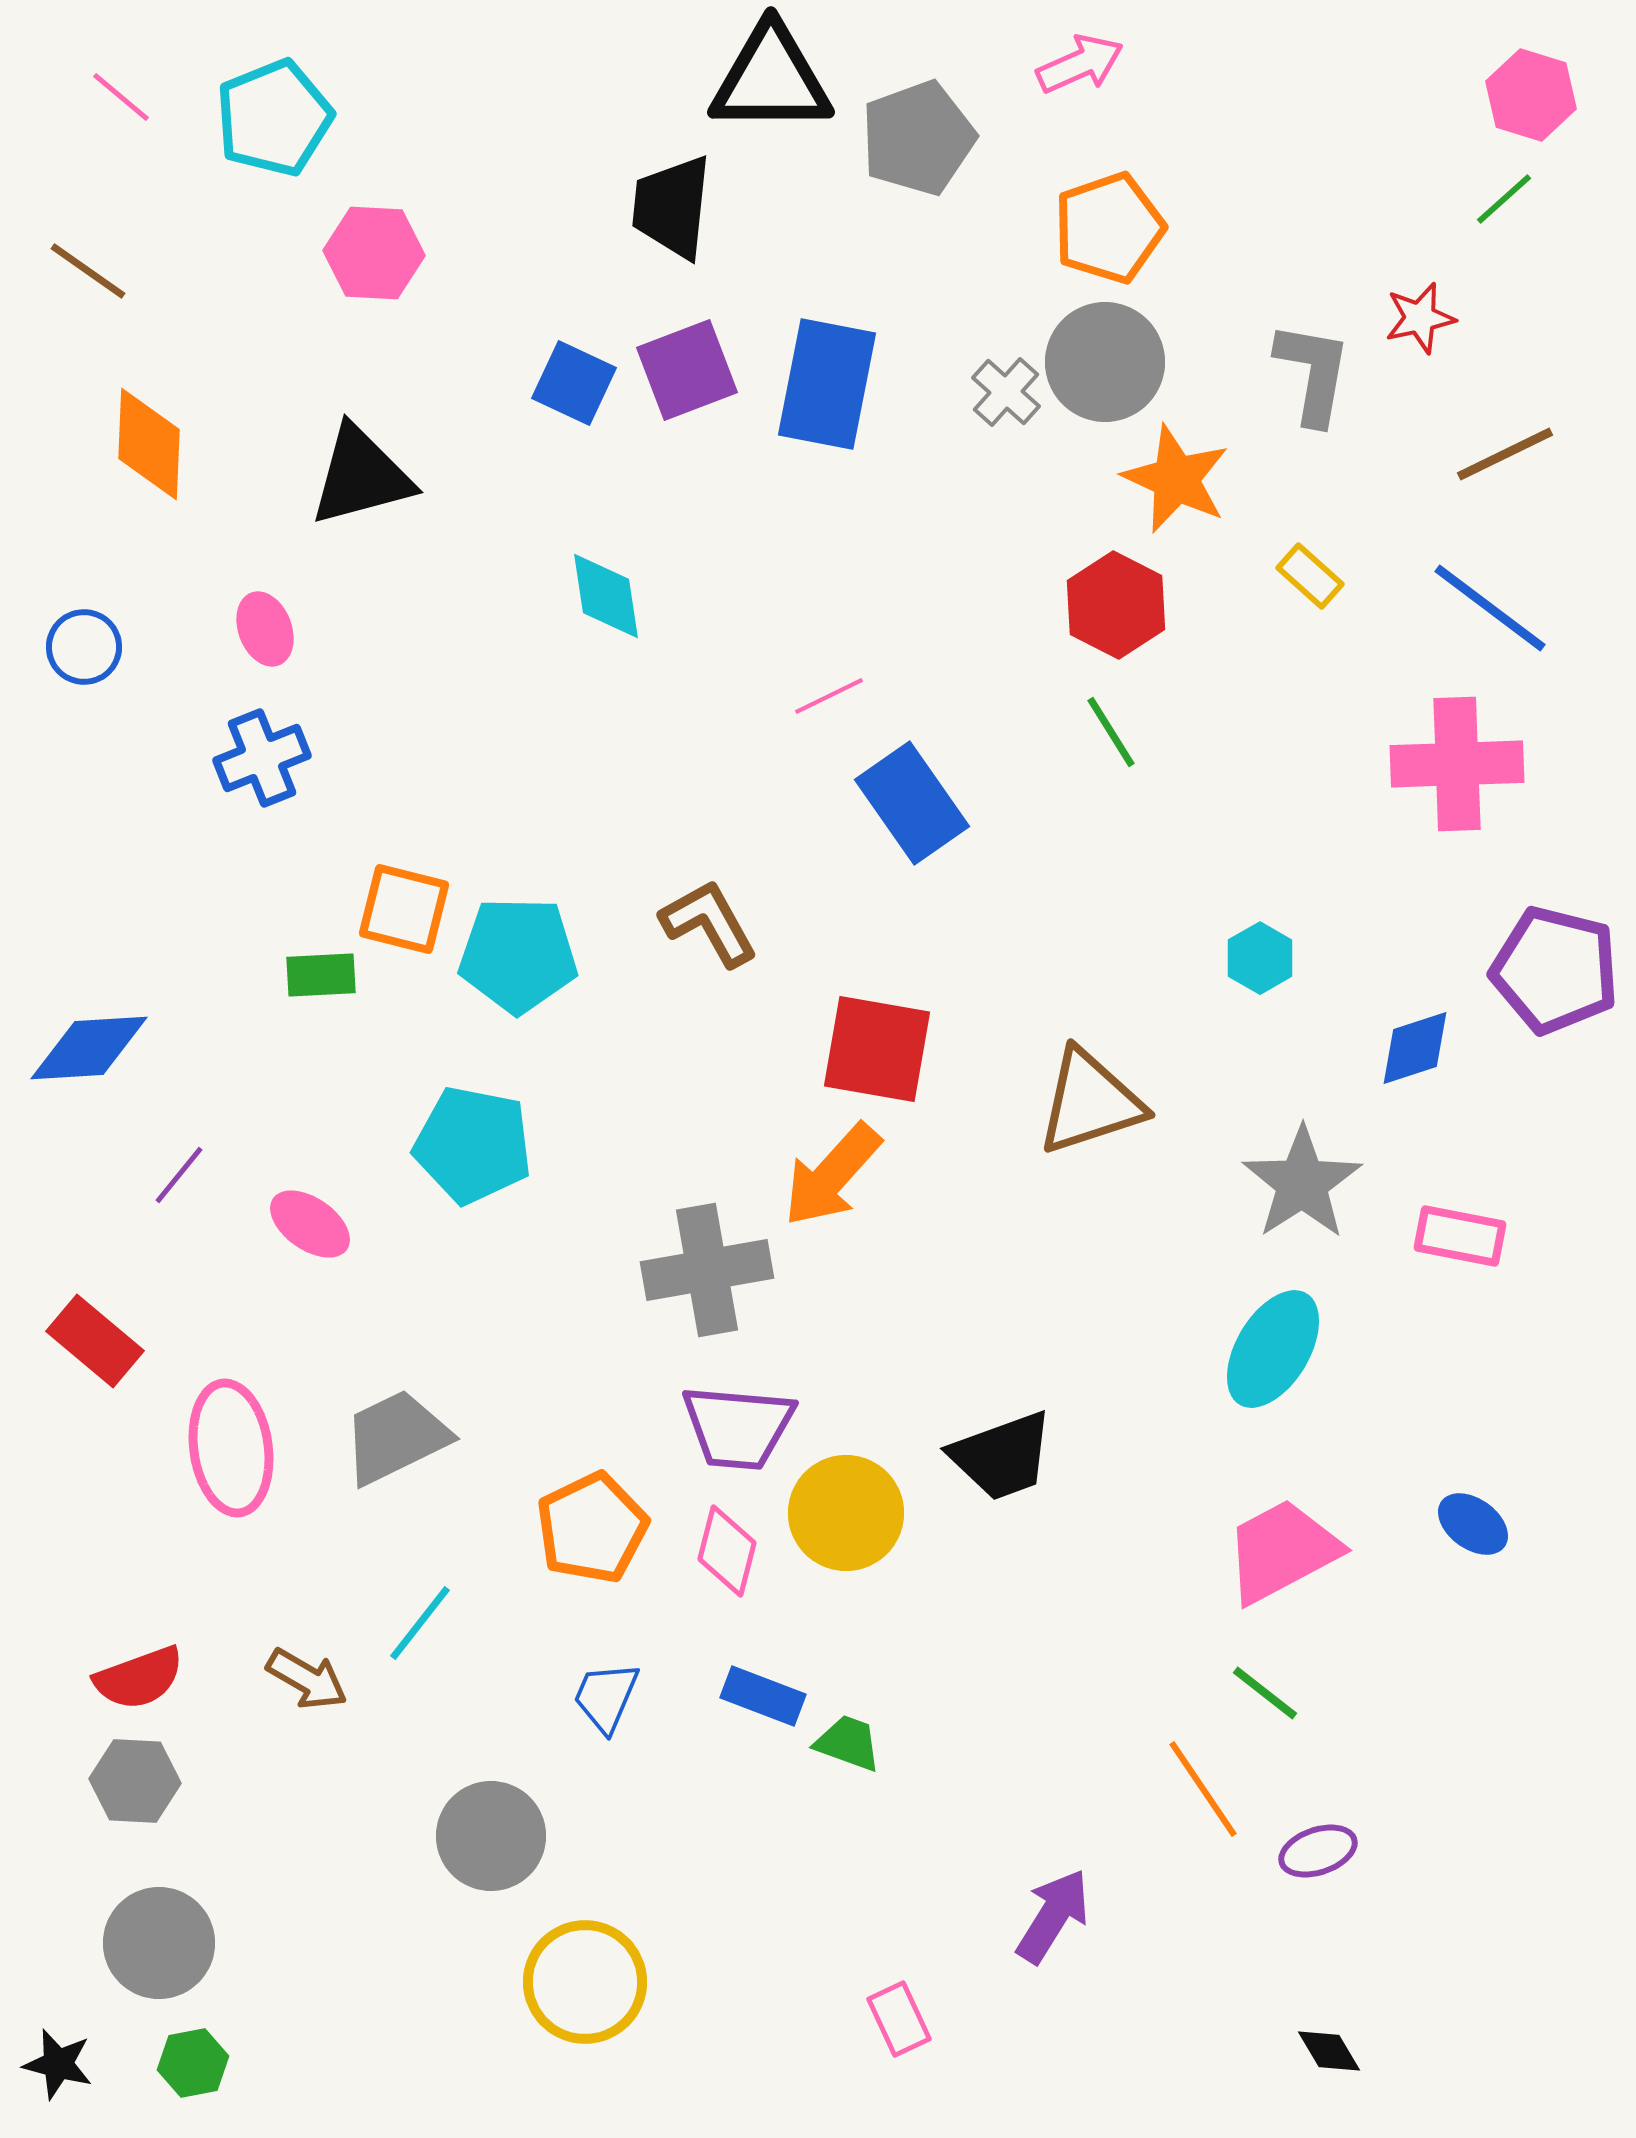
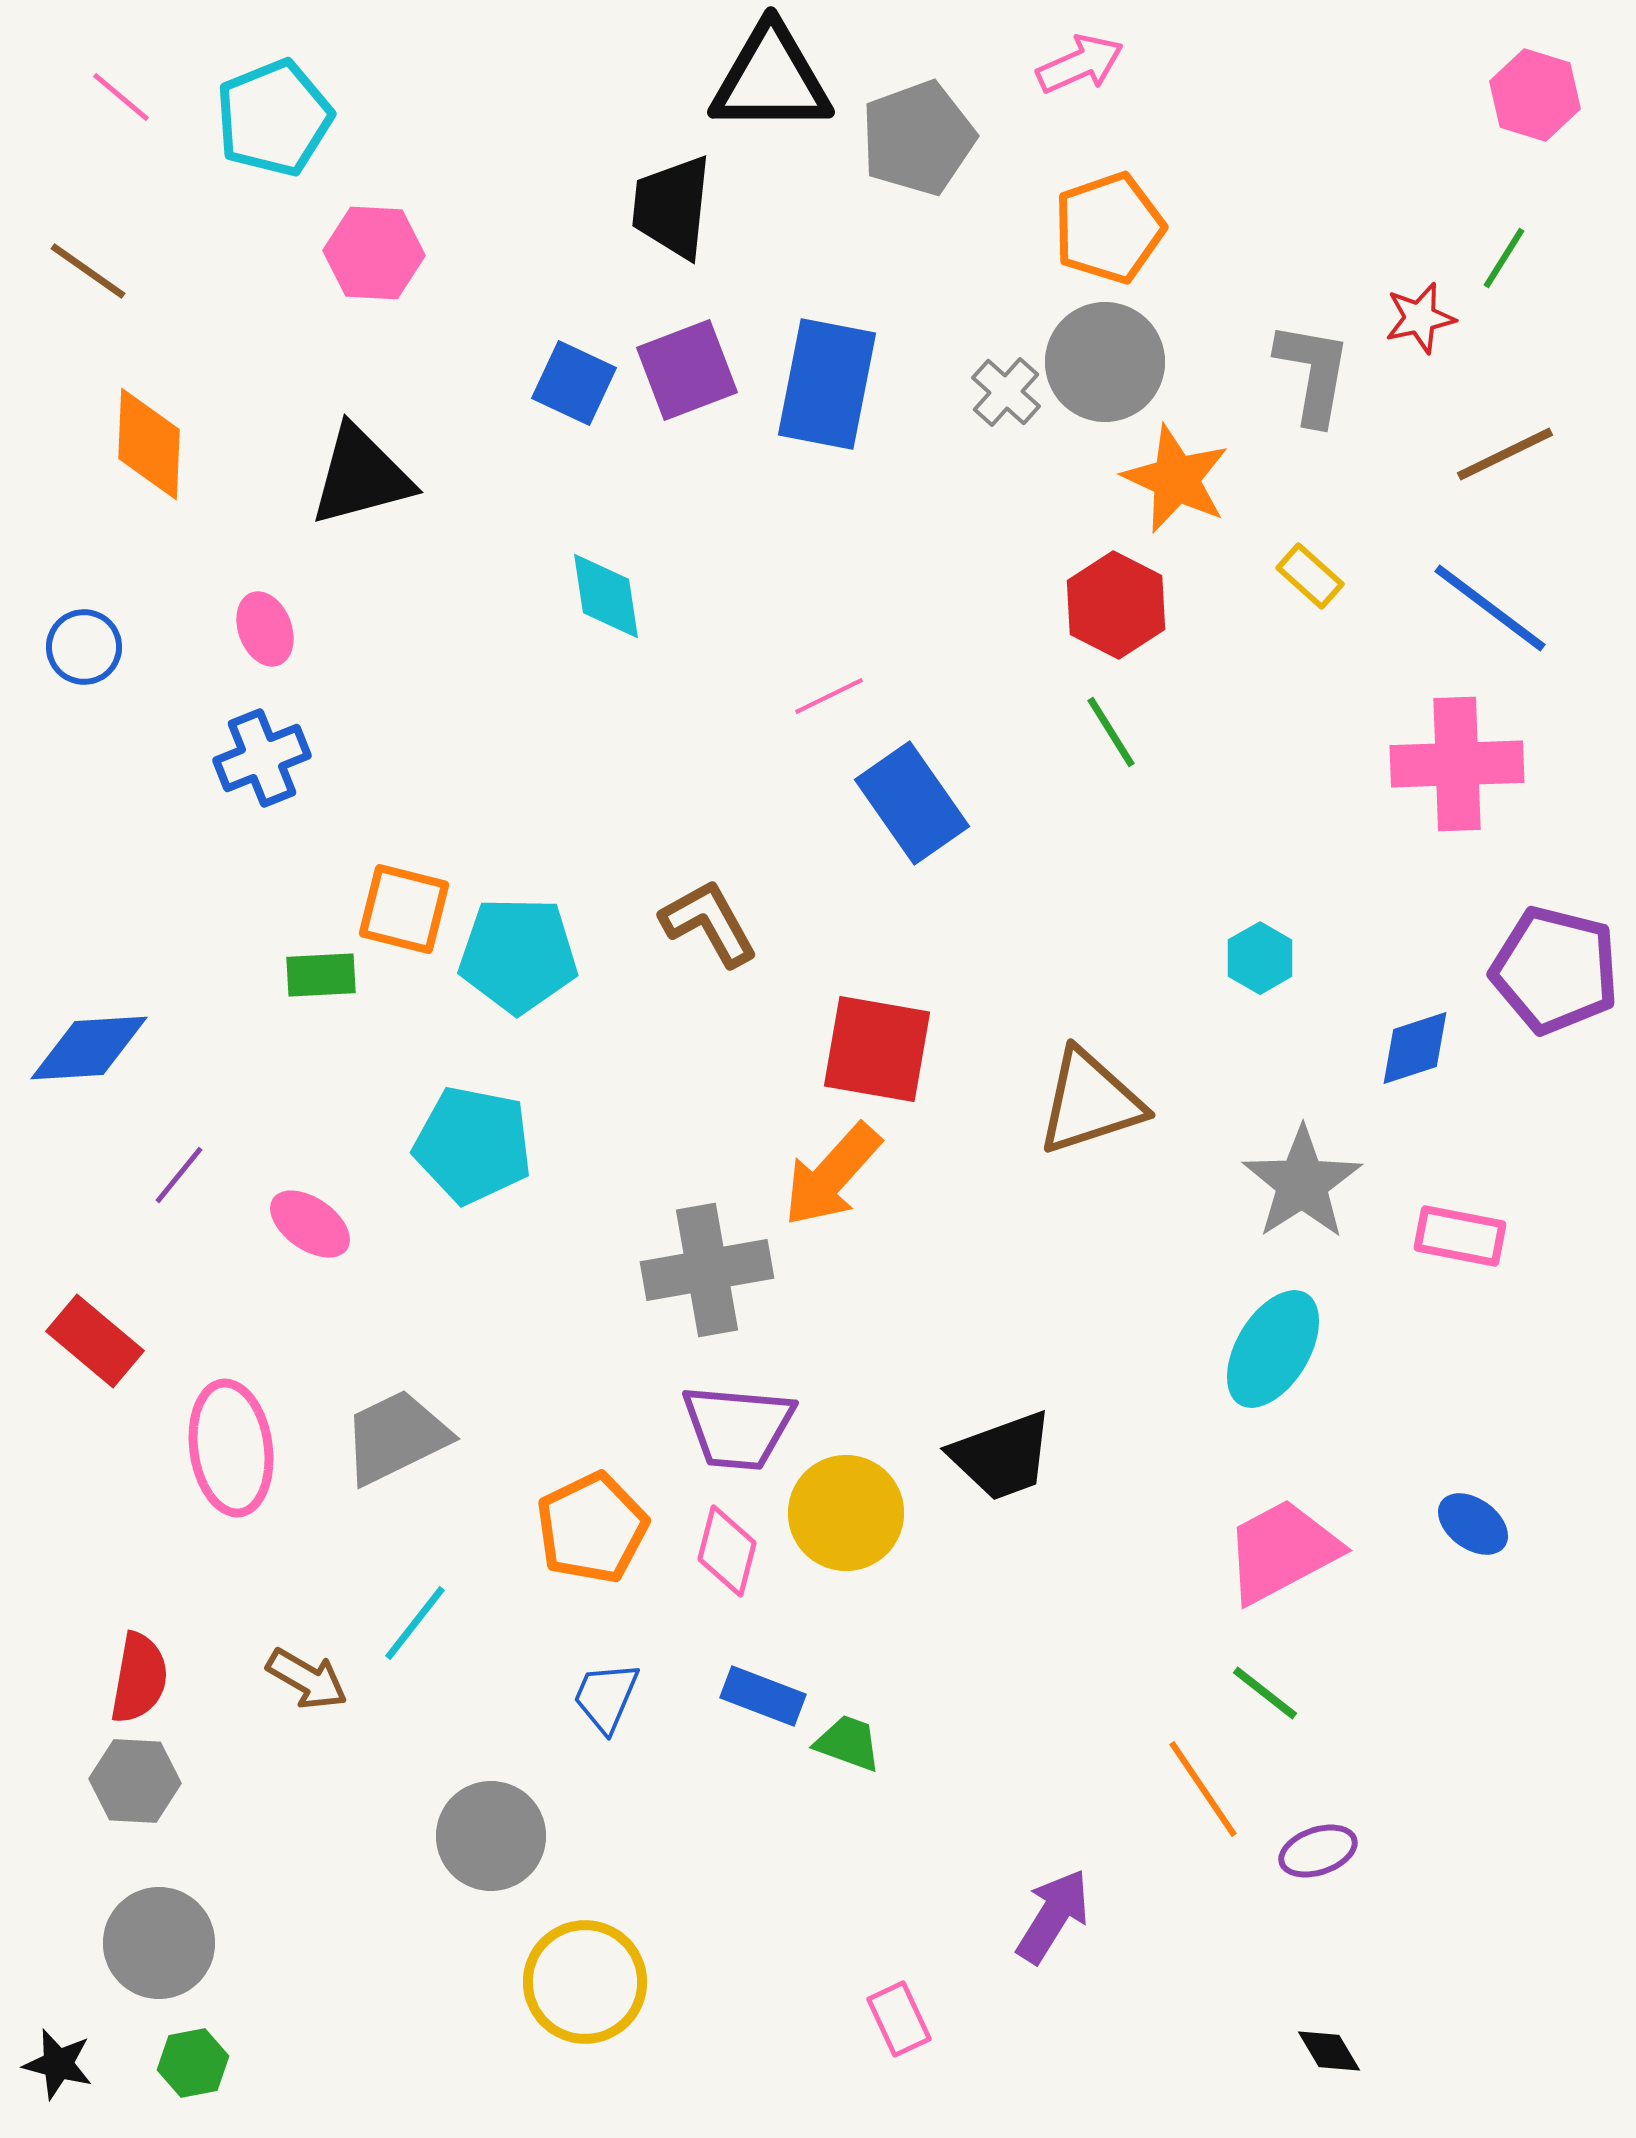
pink hexagon at (1531, 95): moved 4 px right
green line at (1504, 199): moved 59 px down; rotated 16 degrees counterclockwise
cyan line at (420, 1623): moved 5 px left
red semicircle at (139, 1678): rotated 60 degrees counterclockwise
